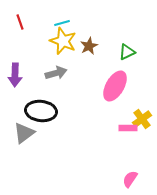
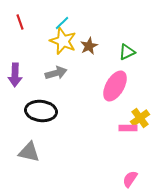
cyan line: rotated 28 degrees counterclockwise
yellow cross: moved 2 px left, 1 px up
gray triangle: moved 5 px right, 19 px down; rotated 50 degrees clockwise
